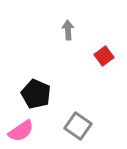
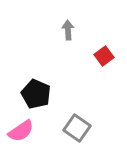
gray square: moved 1 px left, 2 px down
